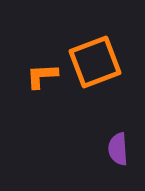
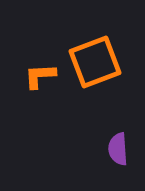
orange L-shape: moved 2 px left
